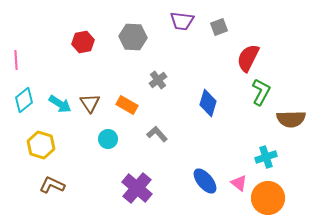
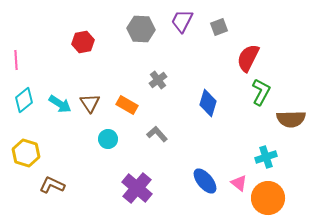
purple trapezoid: rotated 110 degrees clockwise
gray hexagon: moved 8 px right, 8 px up
yellow hexagon: moved 15 px left, 8 px down
